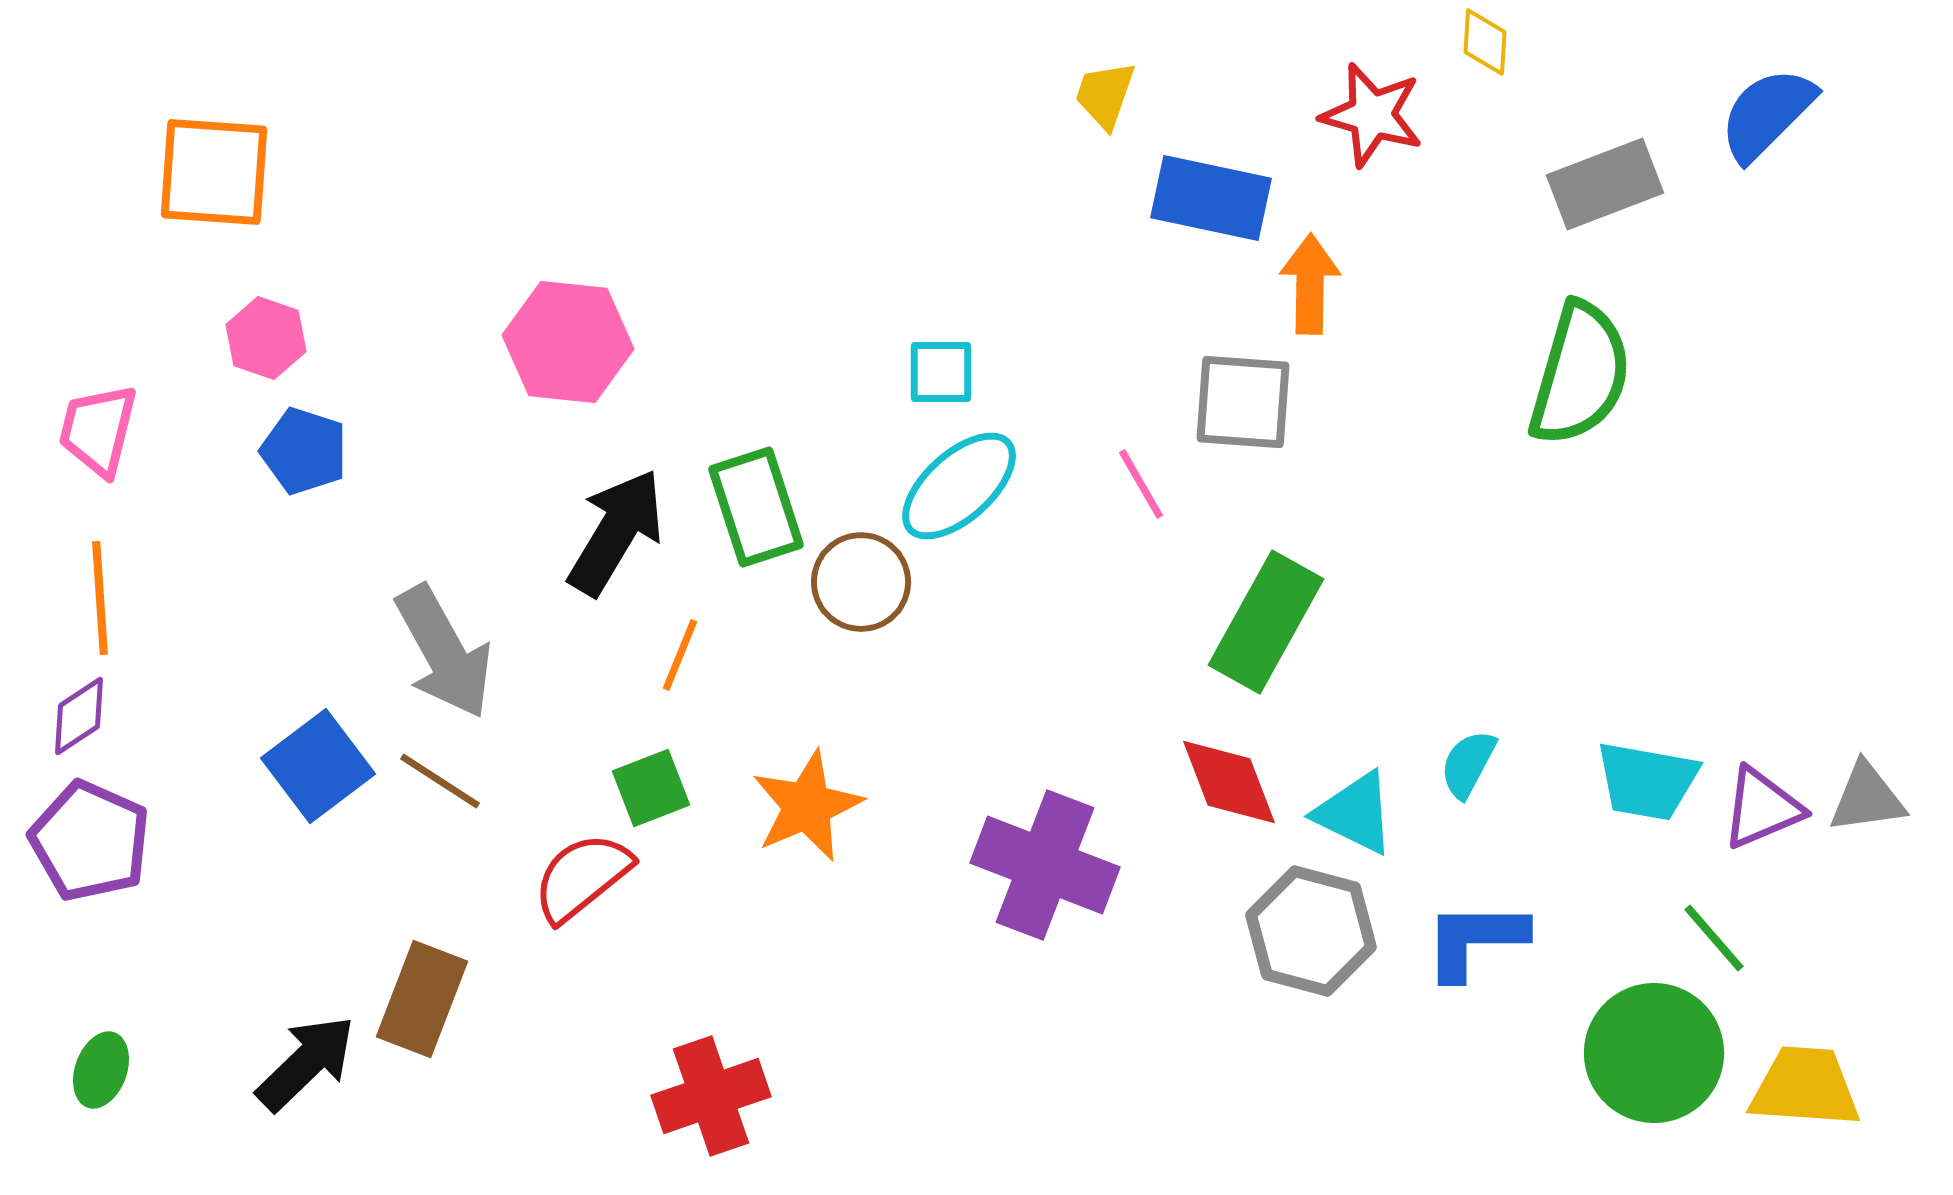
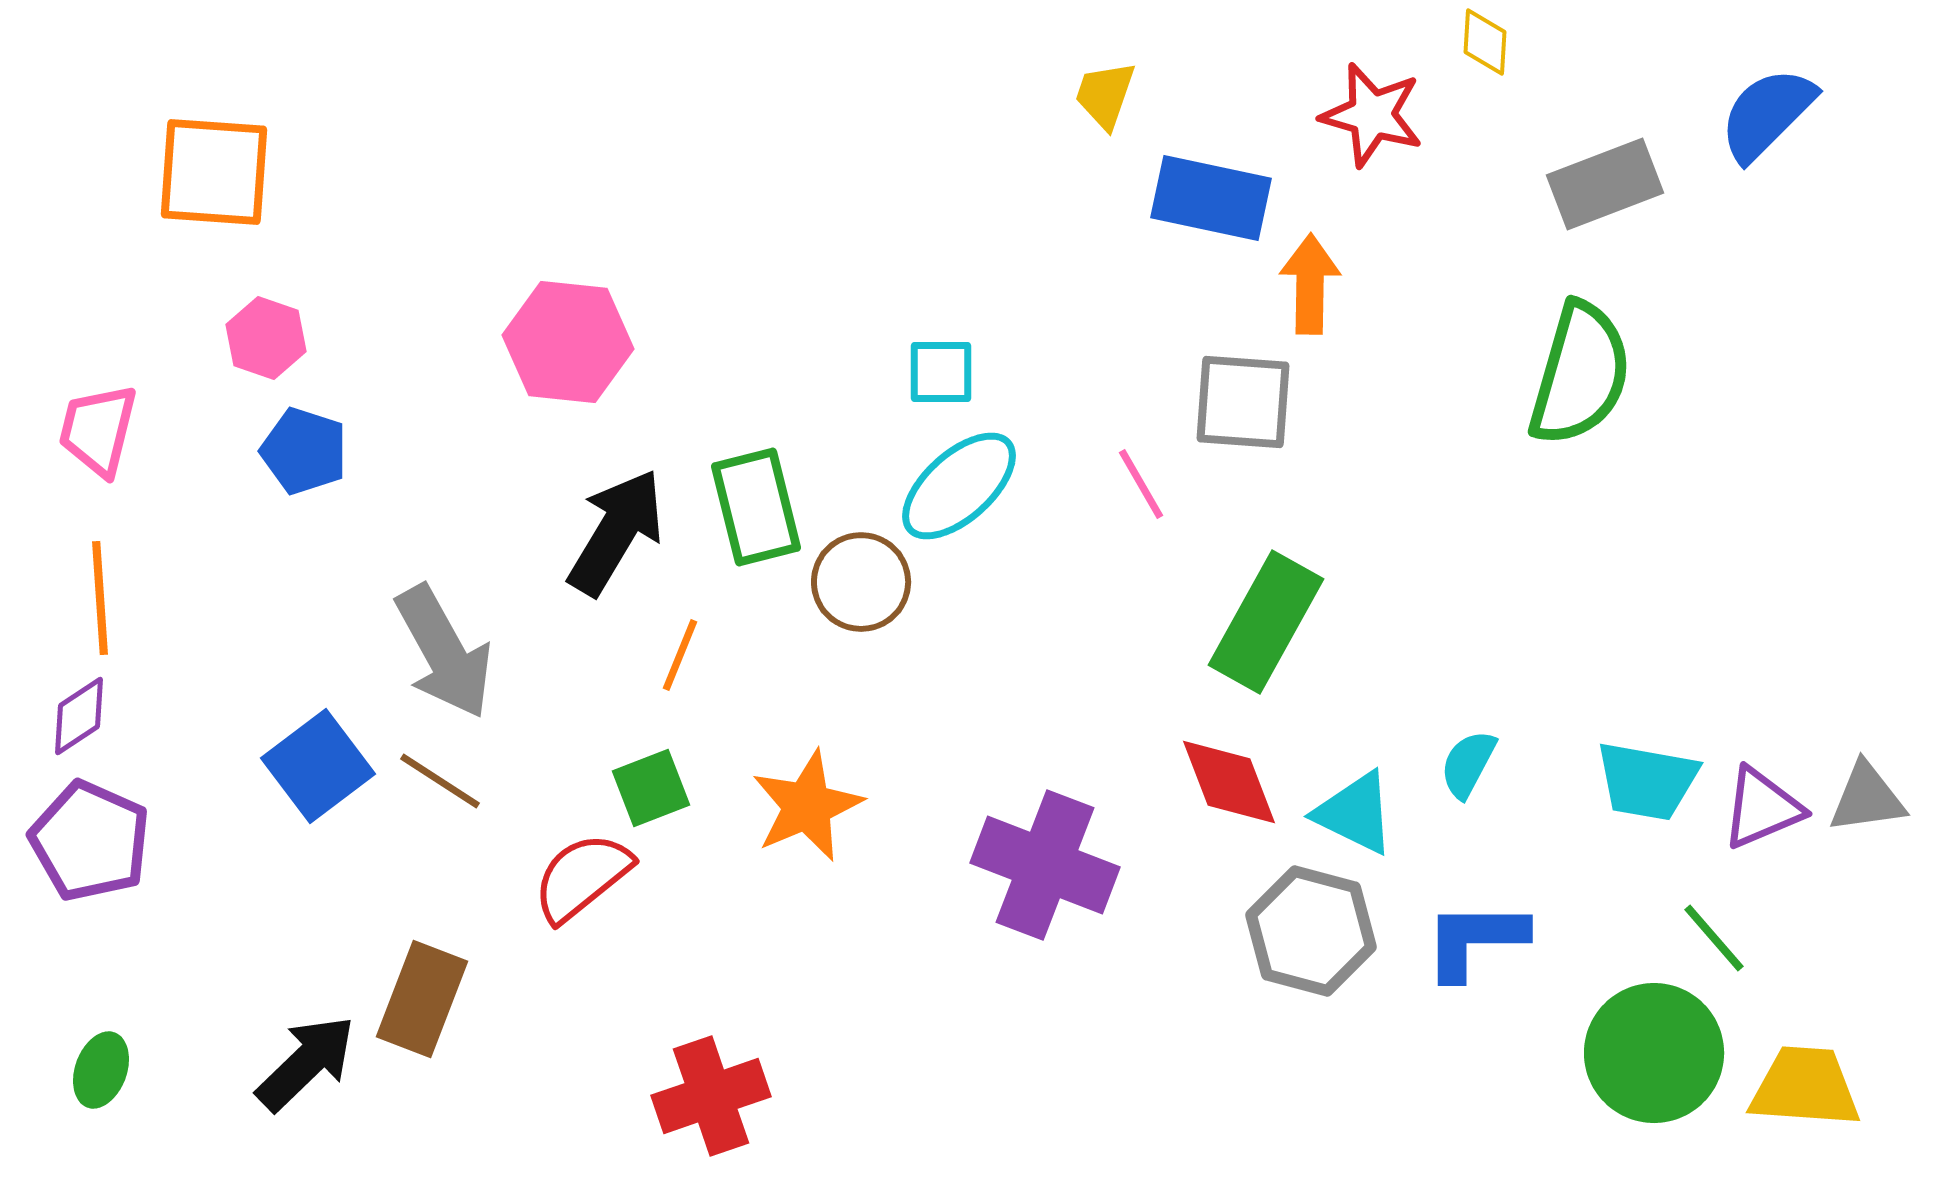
green rectangle at (756, 507): rotated 4 degrees clockwise
